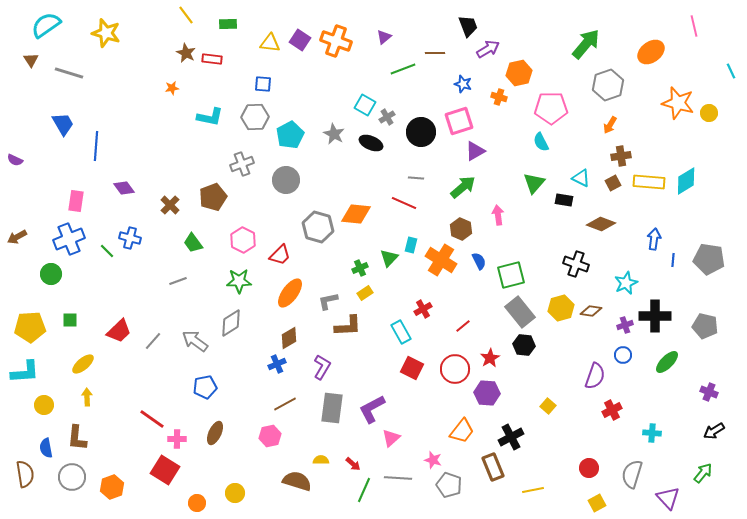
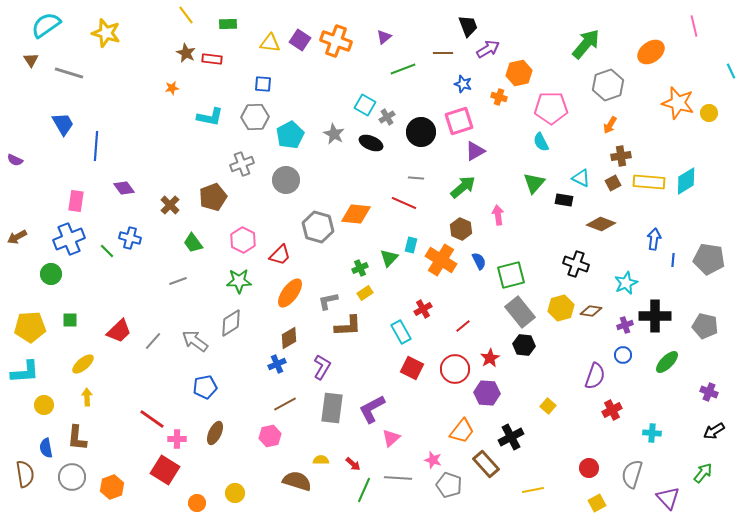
brown line at (435, 53): moved 8 px right
brown rectangle at (493, 467): moved 7 px left, 3 px up; rotated 20 degrees counterclockwise
